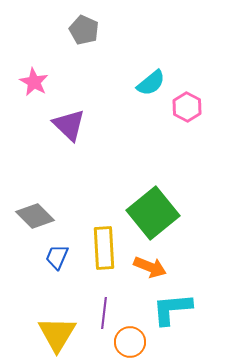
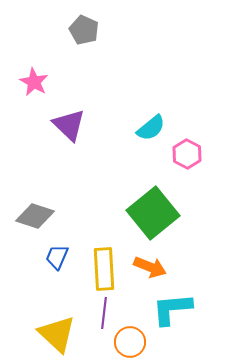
cyan semicircle: moved 45 px down
pink hexagon: moved 47 px down
gray diamond: rotated 27 degrees counterclockwise
yellow rectangle: moved 21 px down
yellow triangle: rotated 18 degrees counterclockwise
